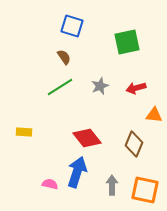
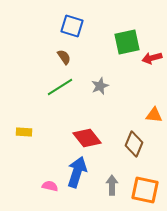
red arrow: moved 16 px right, 30 px up
pink semicircle: moved 2 px down
